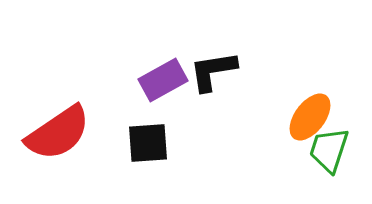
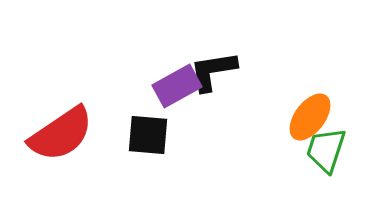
purple rectangle: moved 14 px right, 6 px down
red semicircle: moved 3 px right, 1 px down
black square: moved 8 px up; rotated 9 degrees clockwise
green trapezoid: moved 3 px left
